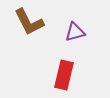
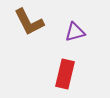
red rectangle: moved 1 px right, 1 px up
